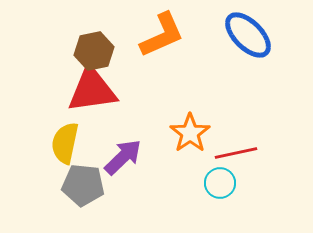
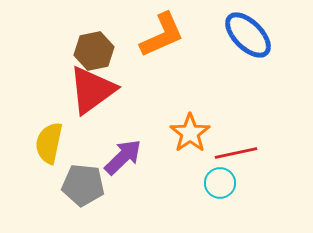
red triangle: rotated 28 degrees counterclockwise
yellow semicircle: moved 16 px left
